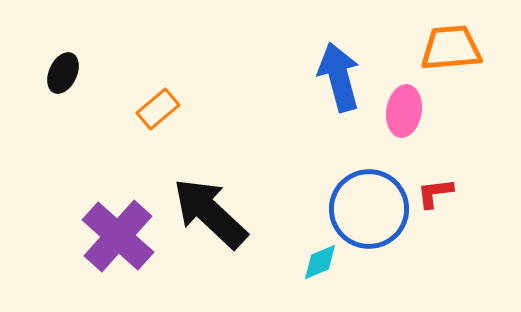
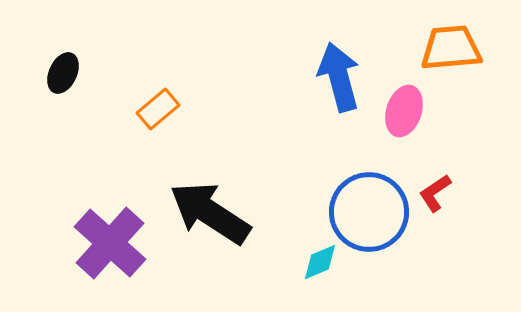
pink ellipse: rotated 9 degrees clockwise
red L-shape: rotated 27 degrees counterclockwise
blue circle: moved 3 px down
black arrow: rotated 10 degrees counterclockwise
purple cross: moved 8 px left, 7 px down
